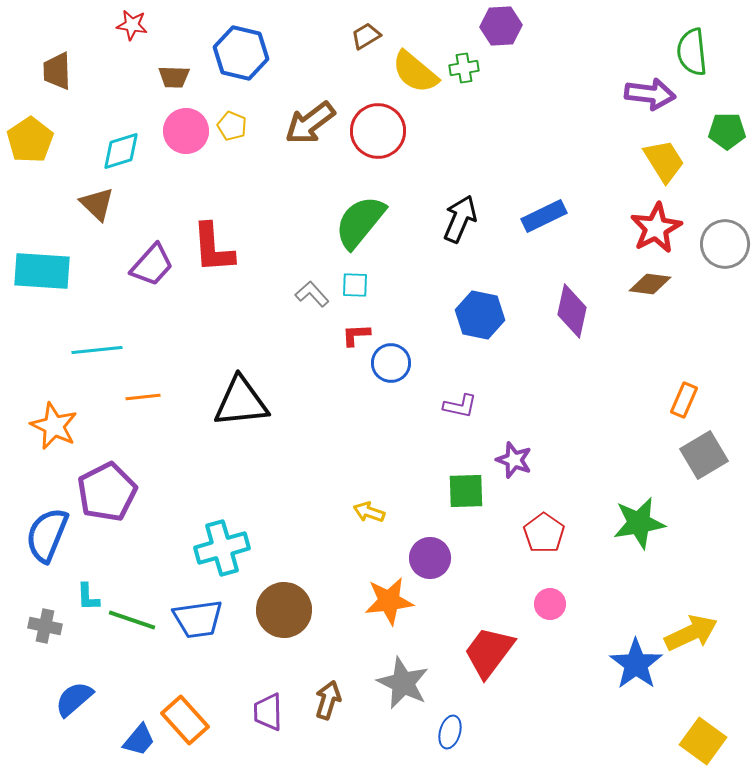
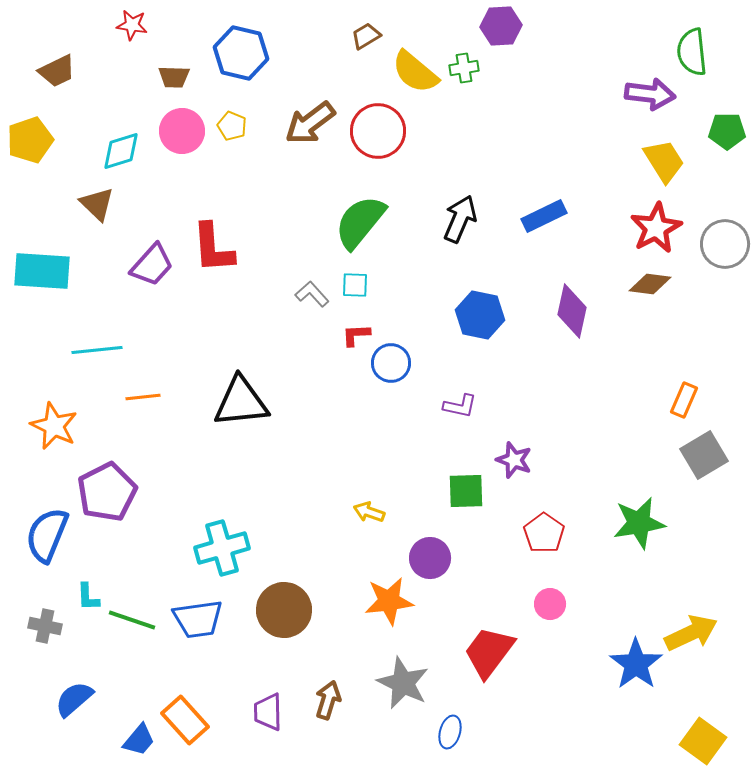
brown trapezoid at (57, 71): rotated 114 degrees counterclockwise
pink circle at (186, 131): moved 4 px left
yellow pentagon at (30, 140): rotated 15 degrees clockwise
